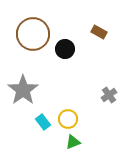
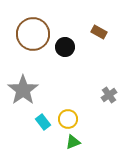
black circle: moved 2 px up
